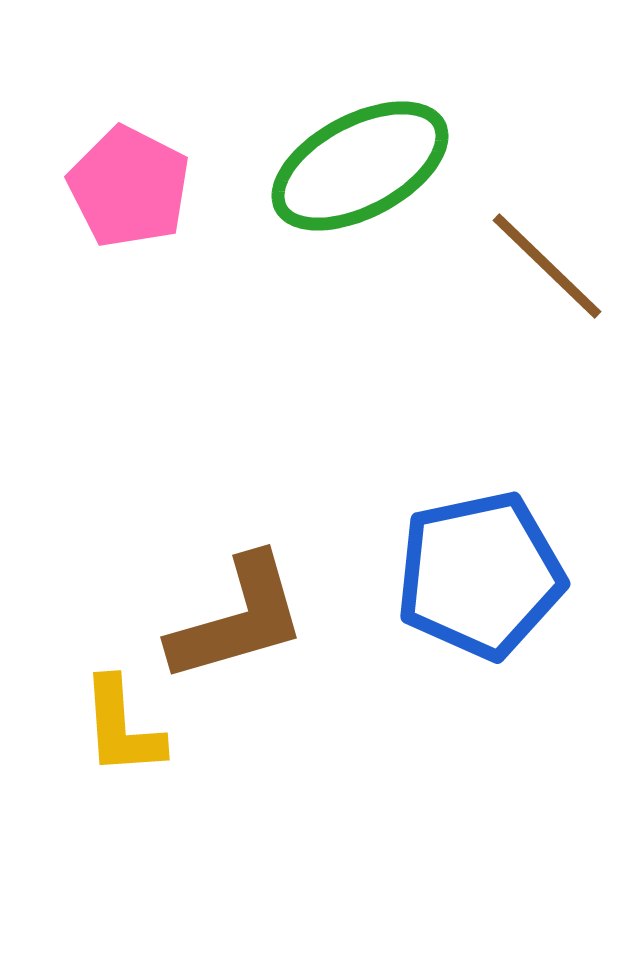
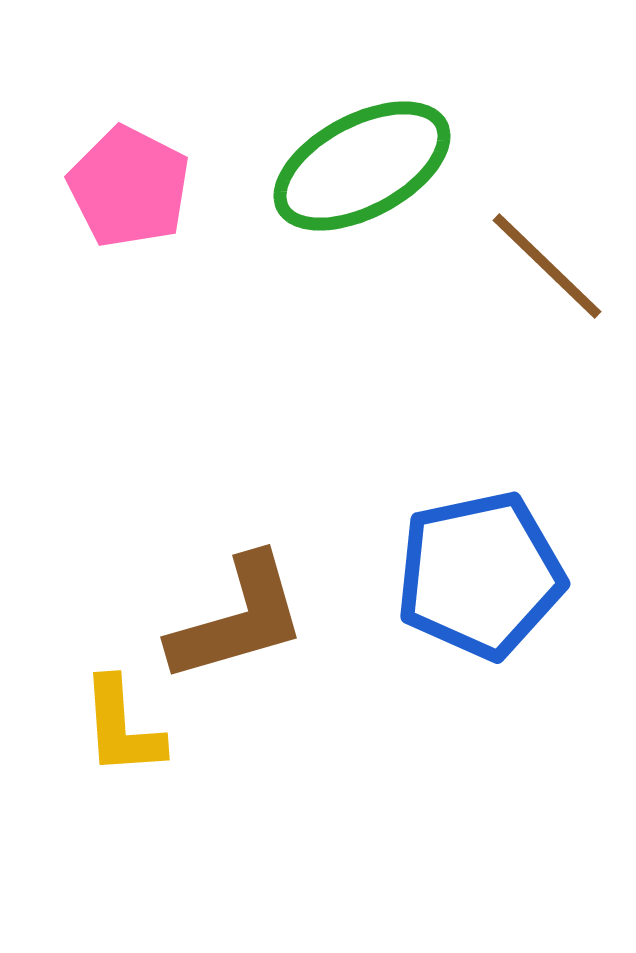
green ellipse: moved 2 px right
